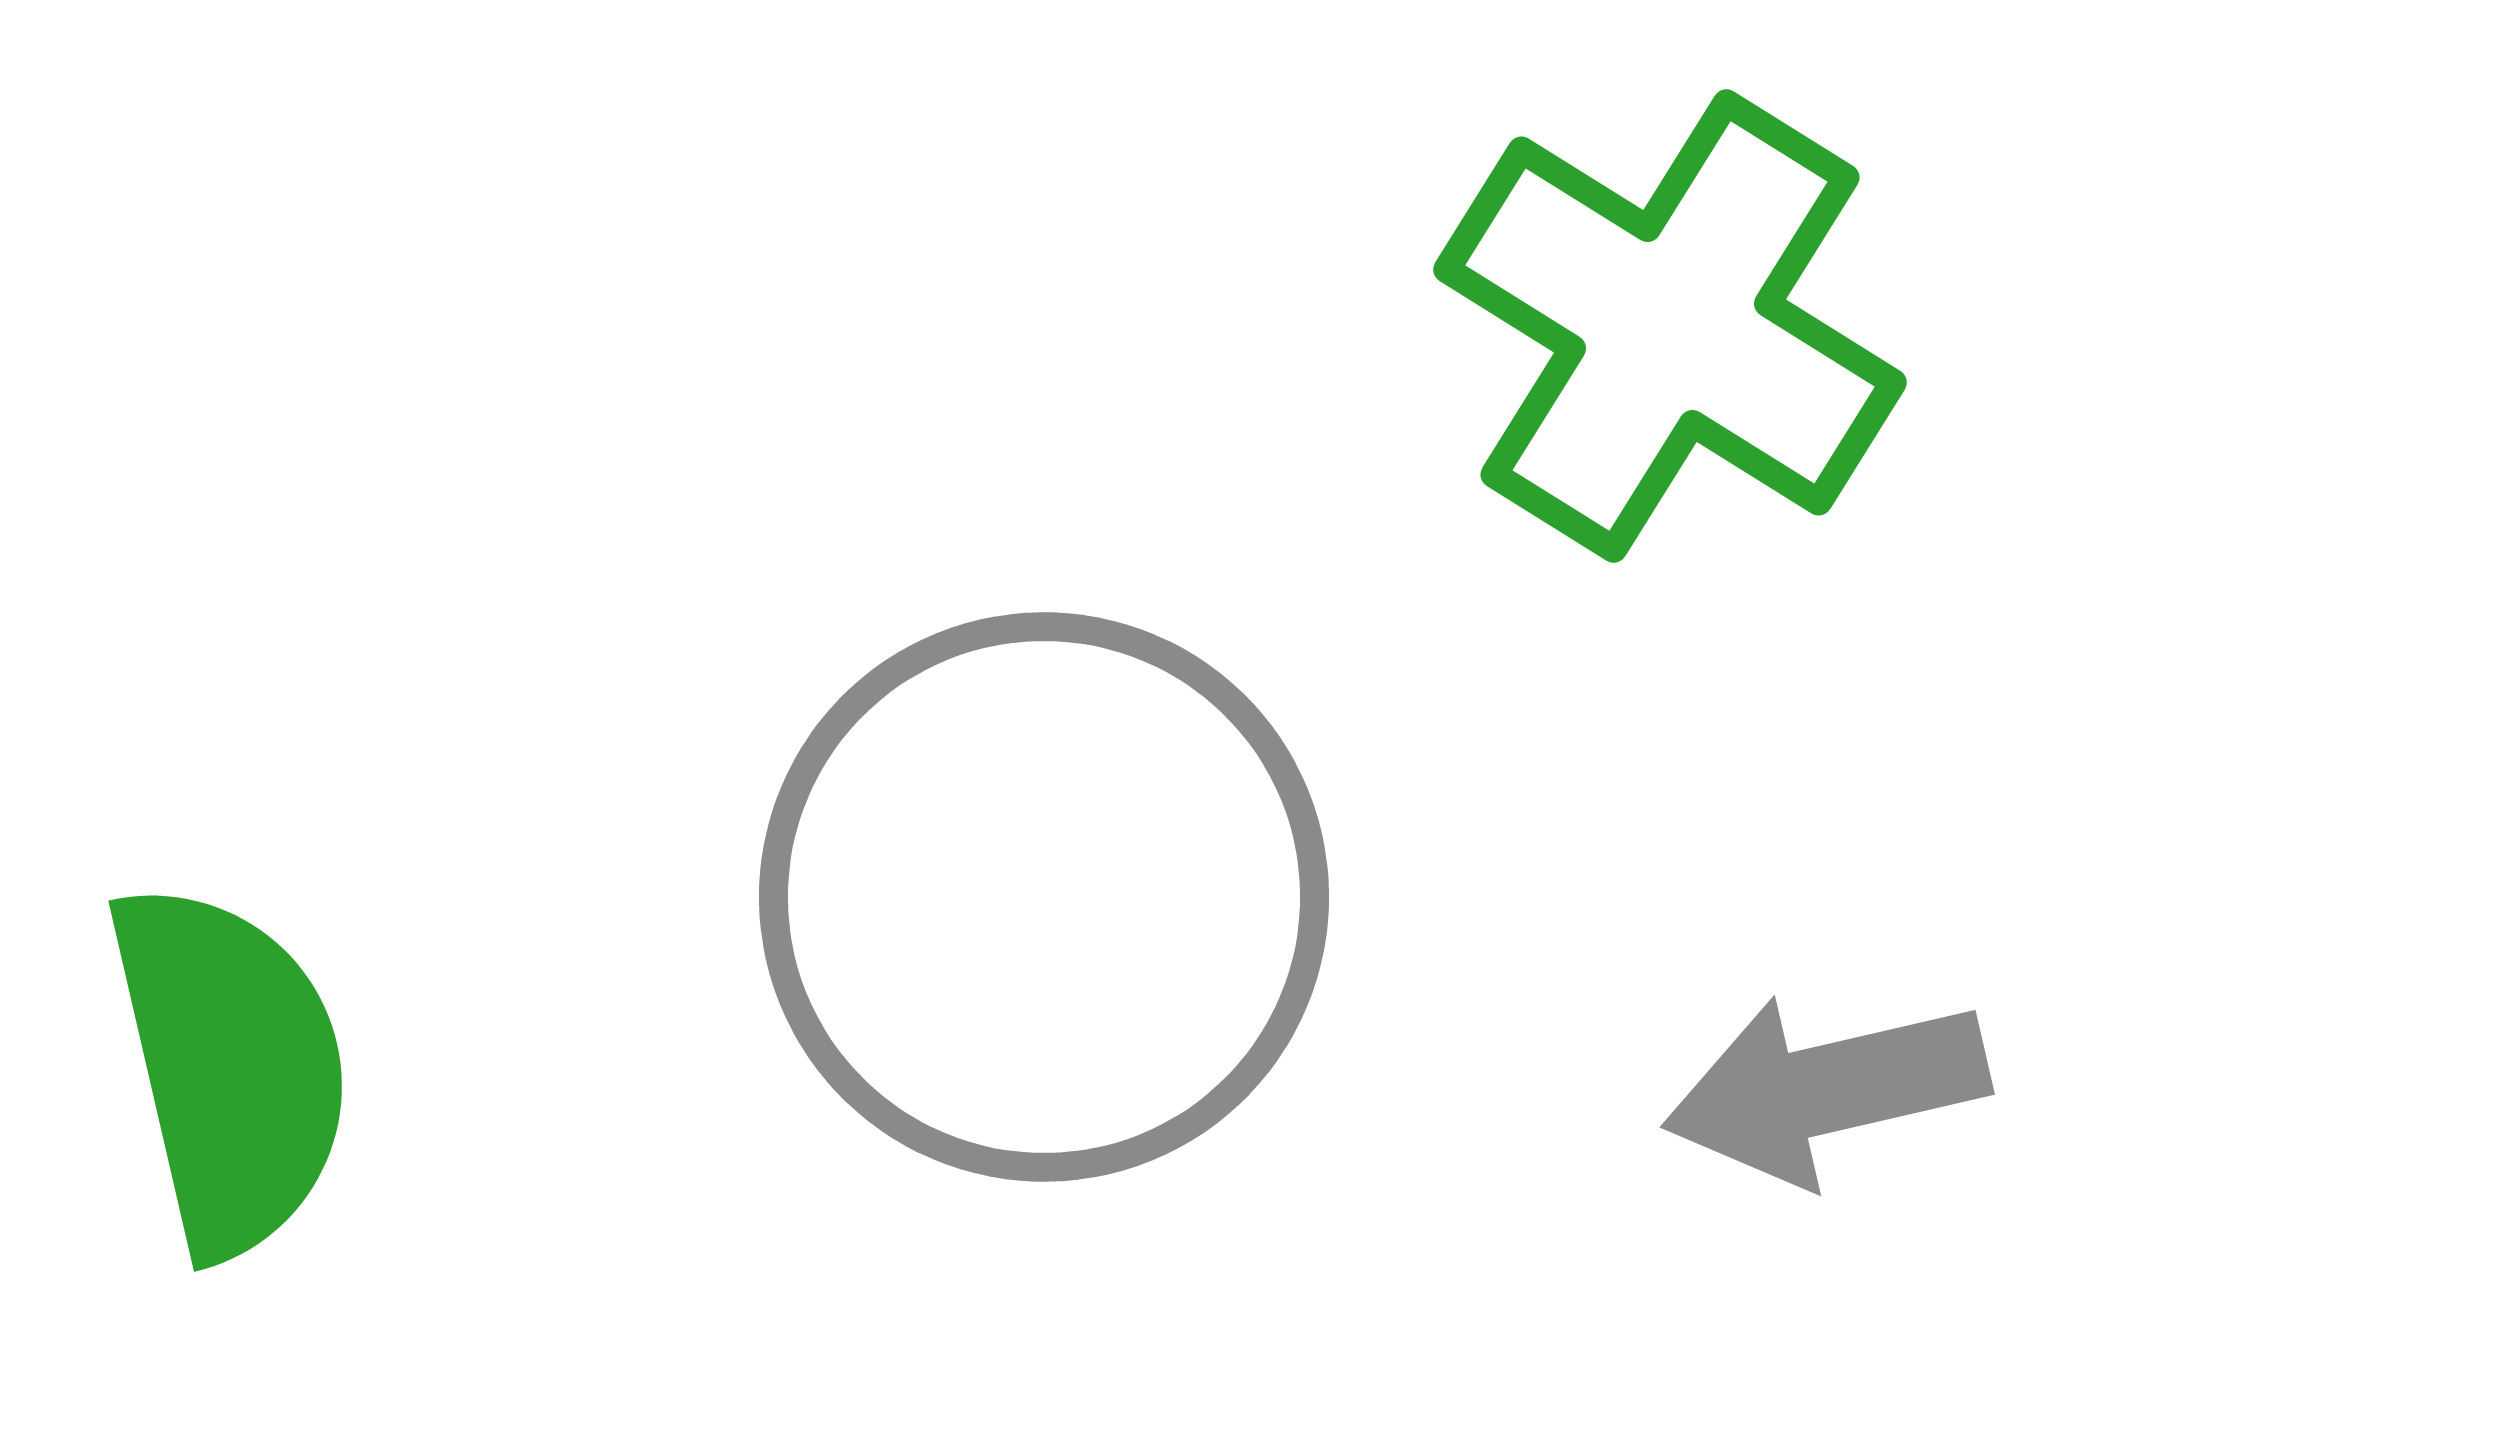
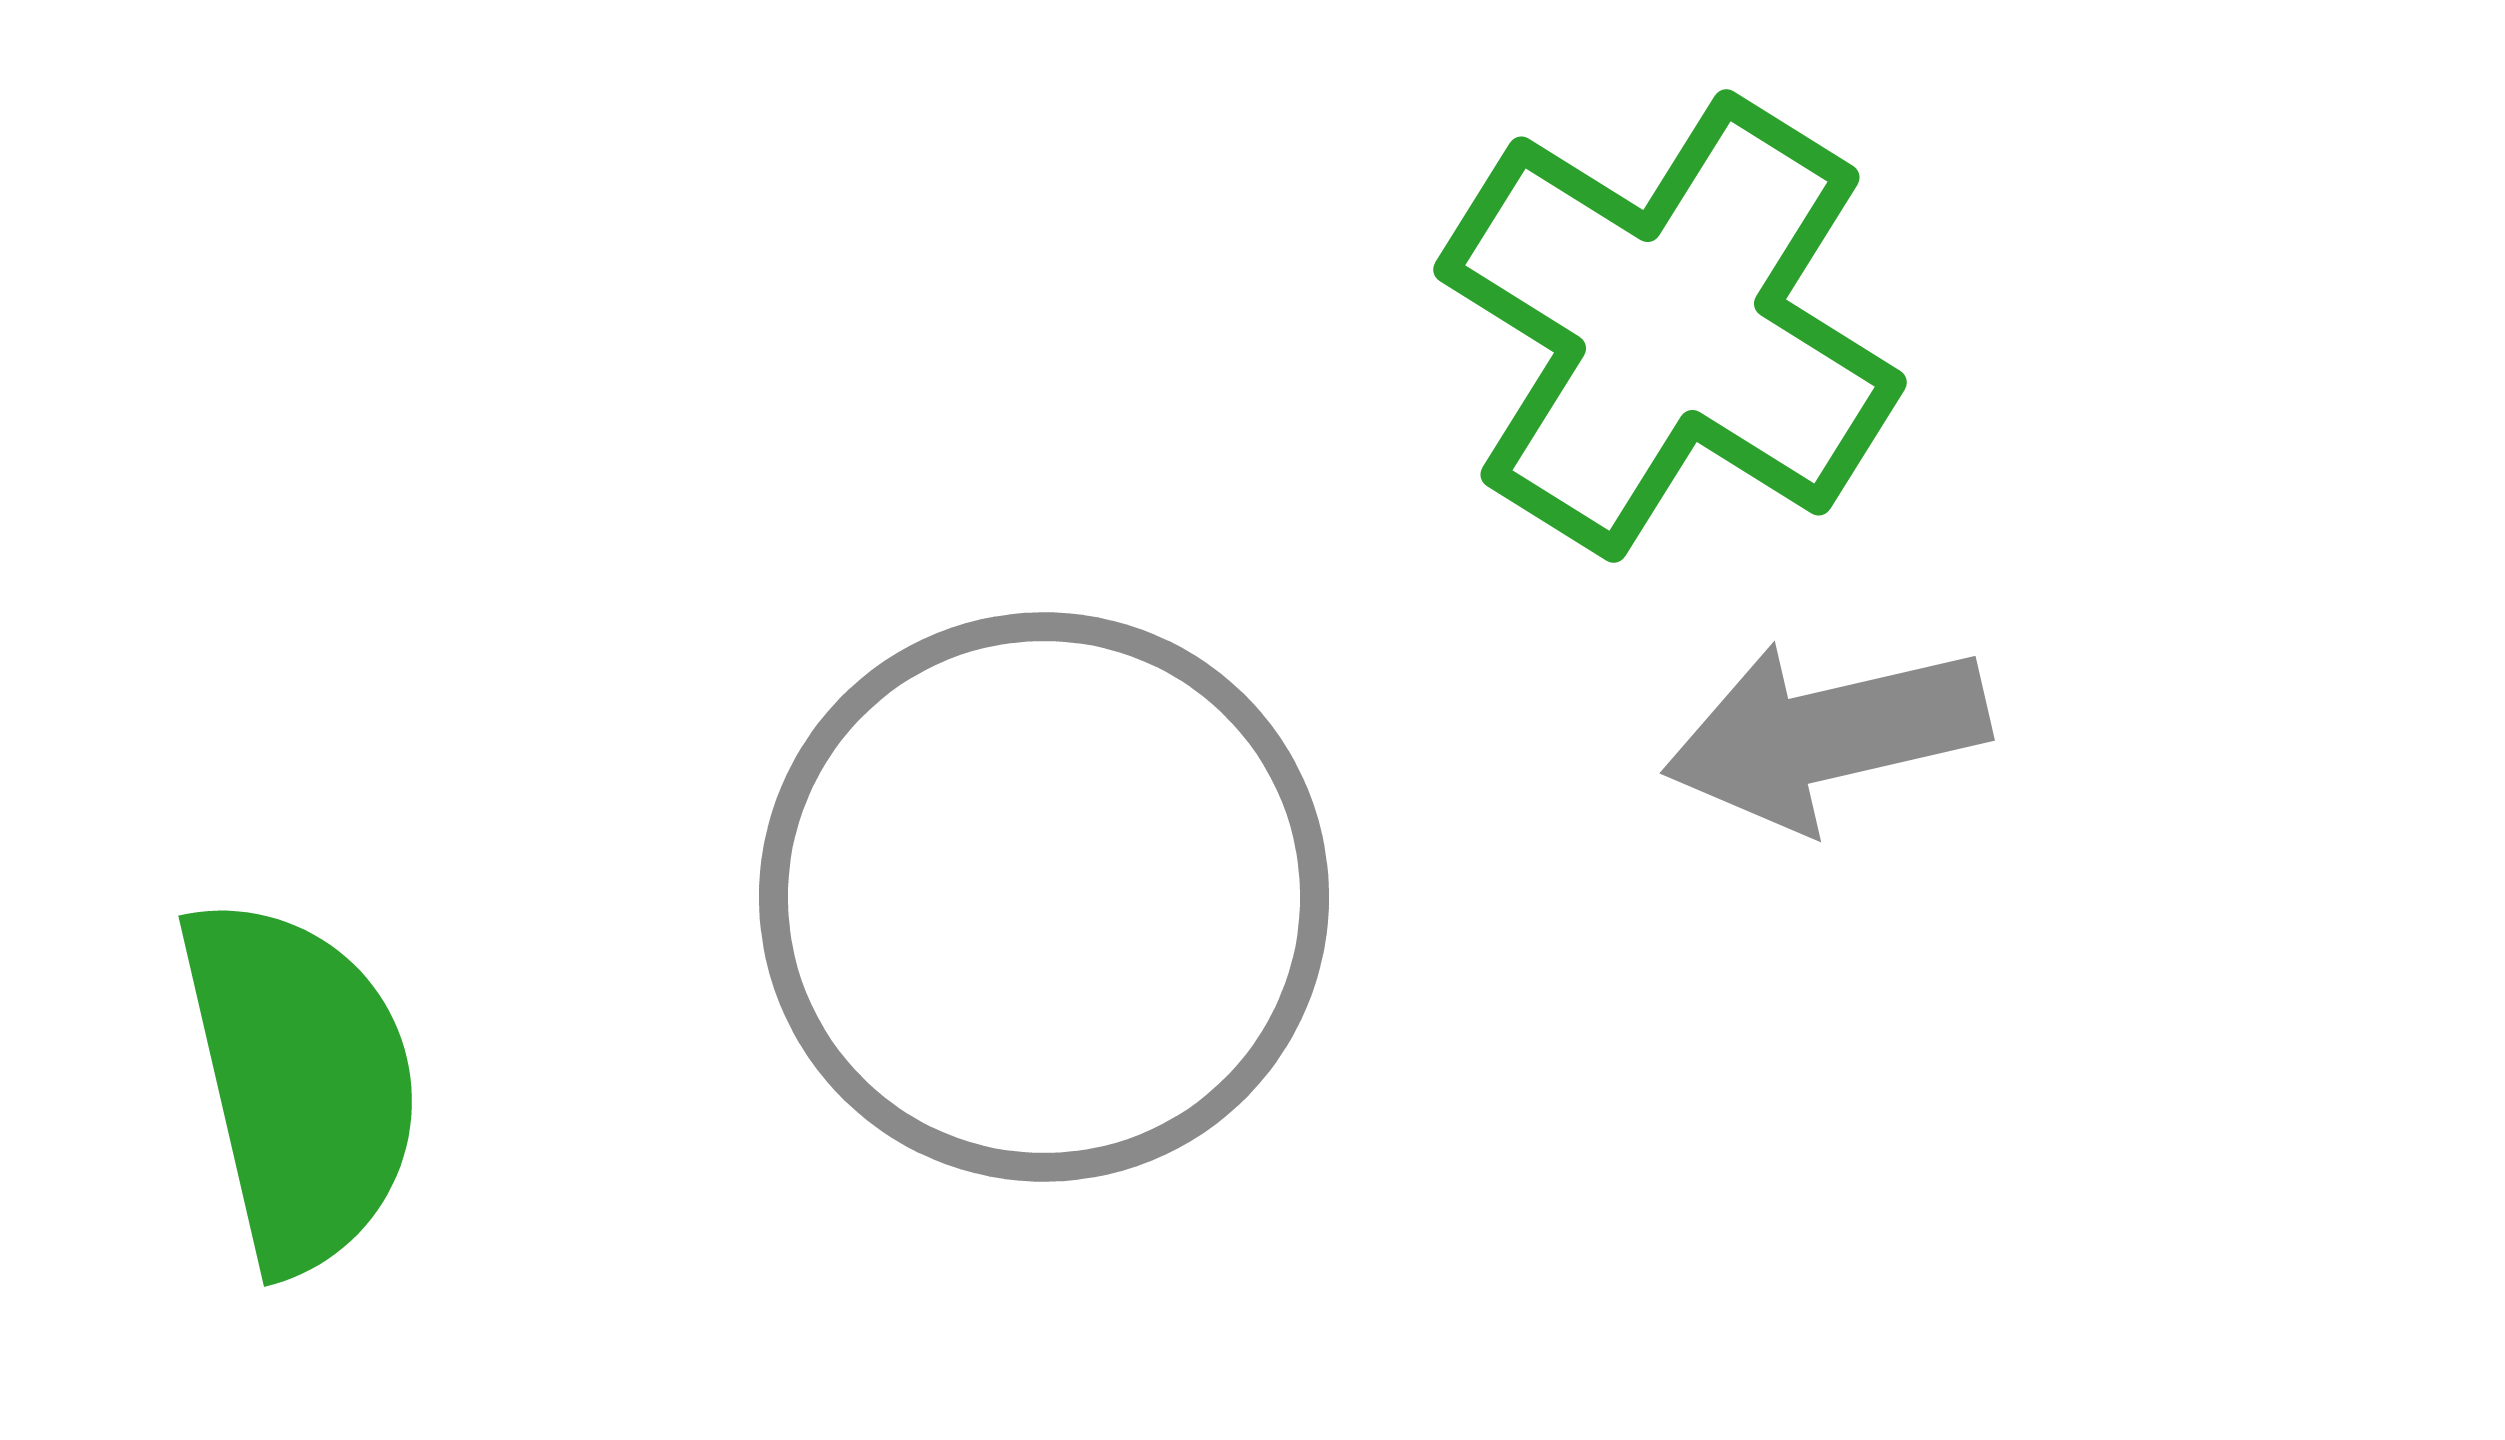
green semicircle: moved 70 px right, 15 px down
gray arrow: moved 354 px up
